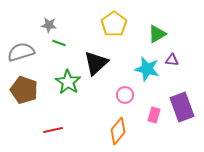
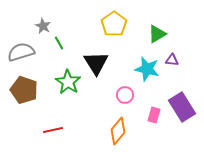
gray star: moved 6 px left, 1 px down; rotated 21 degrees clockwise
green line: rotated 40 degrees clockwise
black triangle: rotated 20 degrees counterclockwise
purple rectangle: rotated 12 degrees counterclockwise
